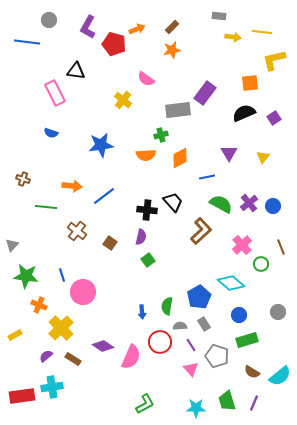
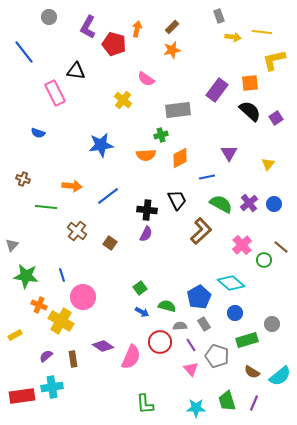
gray rectangle at (219, 16): rotated 64 degrees clockwise
gray circle at (49, 20): moved 3 px up
orange arrow at (137, 29): rotated 56 degrees counterclockwise
blue line at (27, 42): moved 3 px left, 10 px down; rotated 45 degrees clockwise
purple rectangle at (205, 93): moved 12 px right, 3 px up
black semicircle at (244, 113): moved 6 px right, 2 px up; rotated 65 degrees clockwise
purple square at (274, 118): moved 2 px right
blue semicircle at (51, 133): moved 13 px left
yellow triangle at (263, 157): moved 5 px right, 7 px down
blue line at (104, 196): moved 4 px right
black trapezoid at (173, 202): moved 4 px right, 2 px up; rotated 15 degrees clockwise
blue circle at (273, 206): moved 1 px right, 2 px up
purple semicircle at (141, 237): moved 5 px right, 3 px up; rotated 14 degrees clockwise
brown line at (281, 247): rotated 28 degrees counterclockwise
green square at (148, 260): moved 8 px left, 28 px down
green circle at (261, 264): moved 3 px right, 4 px up
pink circle at (83, 292): moved 5 px down
green semicircle at (167, 306): rotated 96 degrees clockwise
blue arrow at (142, 312): rotated 56 degrees counterclockwise
gray circle at (278, 312): moved 6 px left, 12 px down
blue circle at (239, 315): moved 4 px left, 2 px up
yellow cross at (61, 328): moved 7 px up; rotated 15 degrees counterclockwise
brown rectangle at (73, 359): rotated 49 degrees clockwise
green L-shape at (145, 404): rotated 115 degrees clockwise
